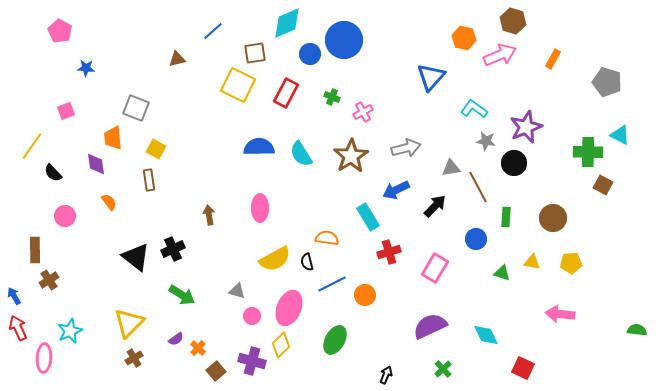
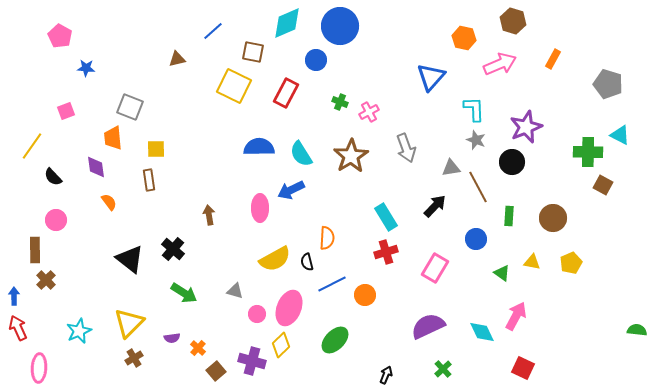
pink pentagon at (60, 31): moved 5 px down
blue circle at (344, 40): moved 4 px left, 14 px up
brown square at (255, 53): moved 2 px left, 1 px up; rotated 20 degrees clockwise
blue circle at (310, 54): moved 6 px right, 6 px down
pink arrow at (500, 55): moved 9 px down
gray pentagon at (607, 82): moved 1 px right, 2 px down
yellow square at (238, 85): moved 4 px left, 1 px down
green cross at (332, 97): moved 8 px right, 5 px down
gray square at (136, 108): moved 6 px left, 1 px up
cyan L-shape at (474, 109): rotated 52 degrees clockwise
pink cross at (363, 112): moved 6 px right
gray star at (486, 141): moved 10 px left, 1 px up; rotated 12 degrees clockwise
gray arrow at (406, 148): rotated 84 degrees clockwise
yellow square at (156, 149): rotated 30 degrees counterclockwise
black circle at (514, 163): moved 2 px left, 1 px up
purple diamond at (96, 164): moved 3 px down
black semicircle at (53, 173): moved 4 px down
blue arrow at (396, 190): moved 105 px left
pink circle at (65, 216): moved 9 px left, 4 px down
cyan rectangle at (368, 217): moved 18 px right
green rectangle at (506, 217): moved 3 px right, 1 px up
orange semicircle at (327, 238): rotated 85 degrees clockwise
black cross at (173, 249): rotated 25 degrees counterclockwise
red cross at (389, 252): moved 3 px left
black triangle at (136, 257): moved 6 px left, 2 px down
yellow pentagon at (571, 263): rotated 20 degrees counterclockwise
green triangle at (502, 273): rotated 18 degrees clockwise
brown cross at (49, 280): moved 3 px left; rotated 12 degrees counterclockwise
gray triangle at (237, 291): moved 2 px left
green arrow at (182, 295): moved 2 px right, 2 px up
blue arrow at (14, 296): rotated 30 degrees clockwise
pink arrow at (560, 314): moved 44 px left, 2 px down; rotated 112 degrees clockwise
pink circle at (252, 316): moved 5 px right, 2 px up
purple semicircle at (430, 326): moved 2 px left
cyan star at (70, 331): moved 9 px right
cyan diamond at (486, 335): moved 4 px left, 3 px up
purple semicircle at (176, 339): moved 4 px left, 1 px up; rotated 28 degrees clockwise
green ellipse at (335, 340): rotated 16 degrees clockwise
pink ellipse at (44, 358): moved 5 px left, 10 px down
